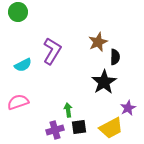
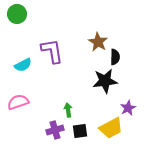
green circle: moved 1 px left, 2 px down
brown star: rotated 18 degrees counterclockwise
purple L-shape: rotated 40 degrees counterclockwise
black star: moved 1 px right, 1 px up; rotated 25 degrees clockwise
black square: moved 1 px right, 4 px down
